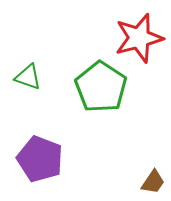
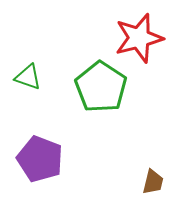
brown trapezoid: rotated 20 degrees counterclockwise
